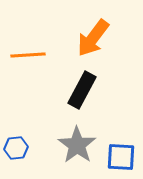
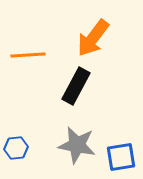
black rectangle: moved 6 px left, 4 px up
gray star: rotated 24 degrees counterclockwise
blue square: rotated 12 degrees counterclockwise
